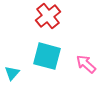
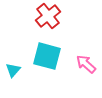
cyan triangle: moved 1 px right, 3 px up
